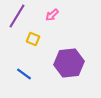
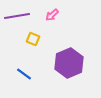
purple line: rotated 50 degrees clockwise
purple hexagon: rotated 16 degrees counterclockwise
